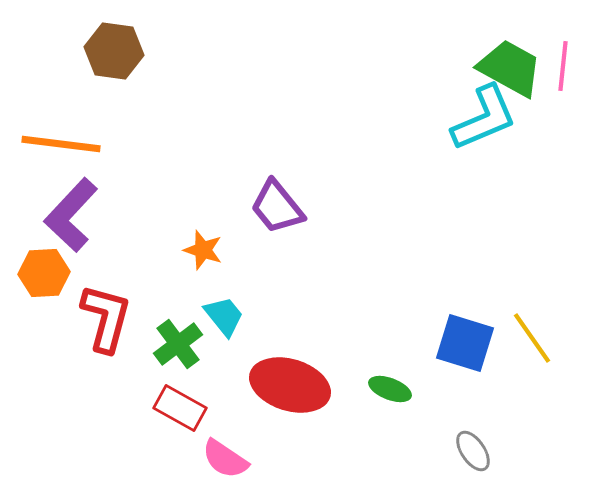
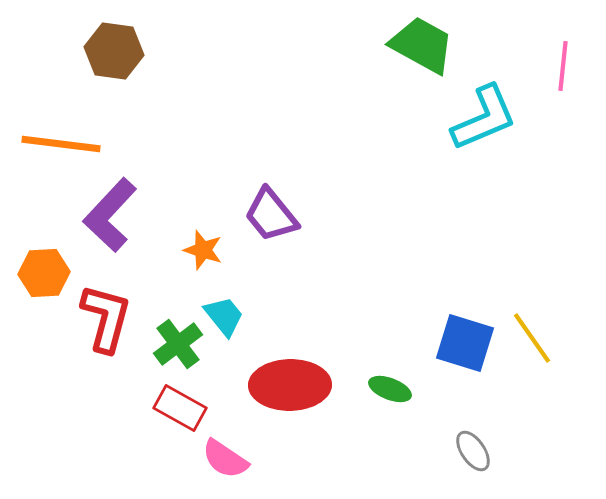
green trapezoid: moved 88 px left, 23 px up
purple trapezoid: moved 6 px left, 8 px down
purple L-shape: moved 39 px right
red ellipse: rotated 18 degrees counterclockwise
